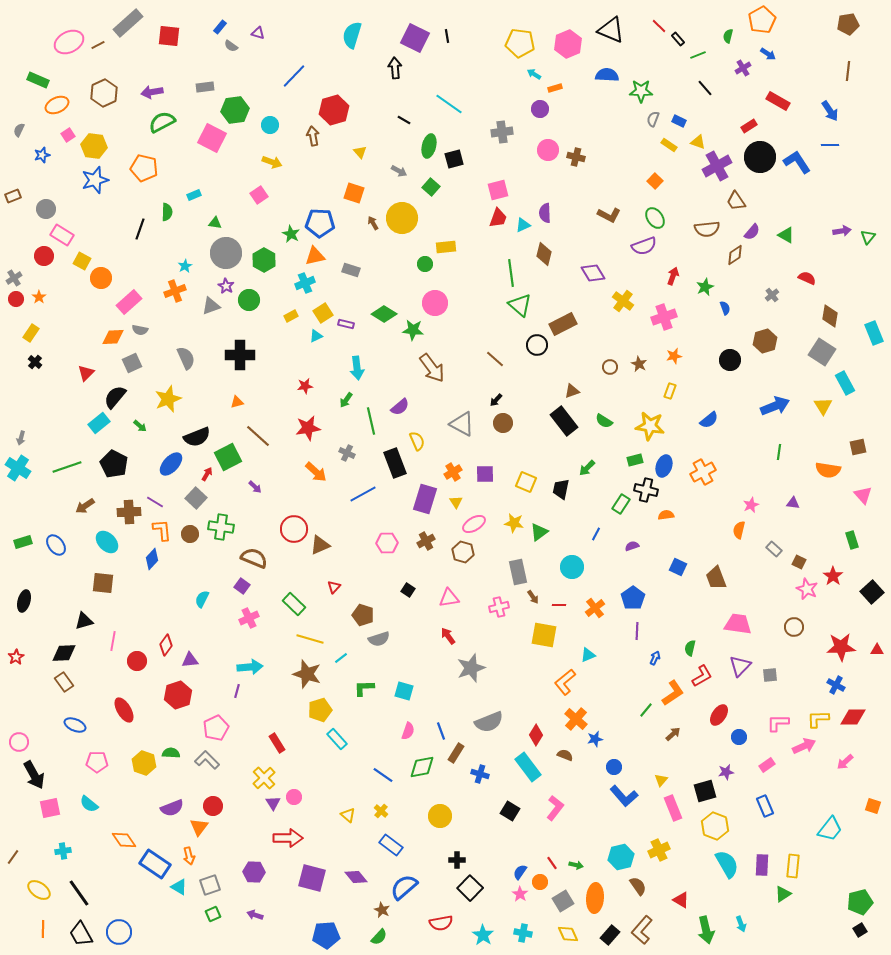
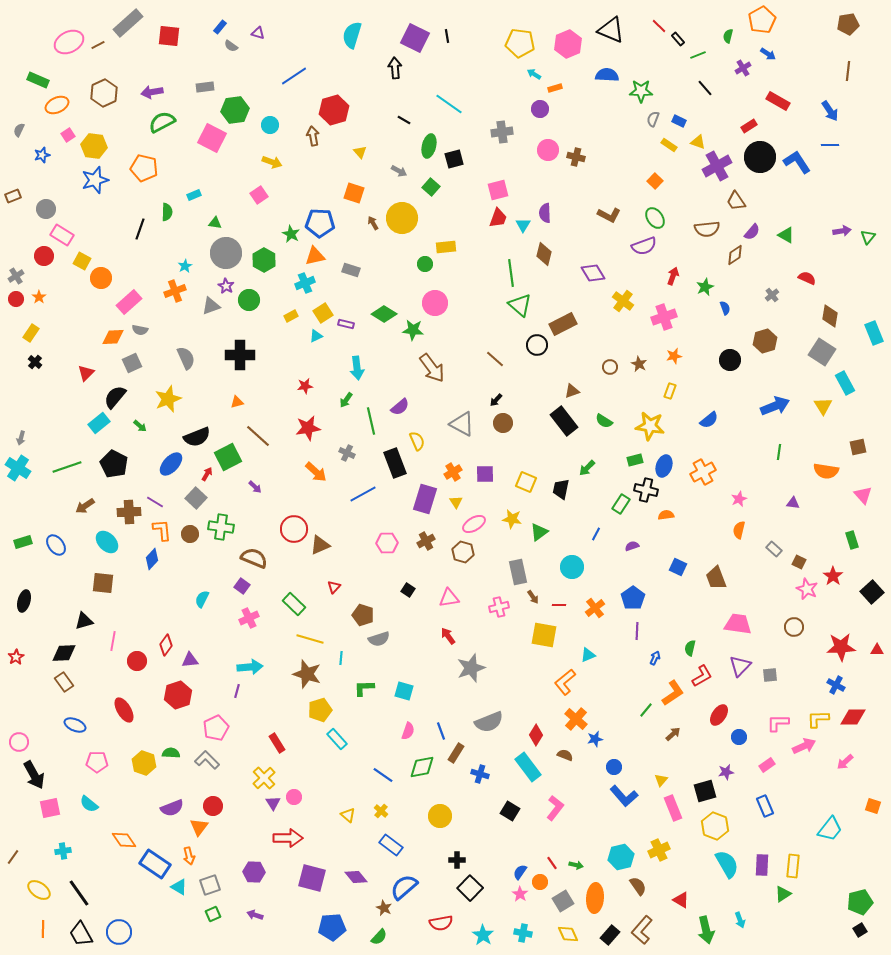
blue line at (294, 76): rotated 12 degrees clockwise
cyan triangle at (523, 225): rotated 35 degrees counterclockwise
gray cross at (14, 278): moved 2 px right, 2 px up
orange semicircle at (828, 470): moved 2 px left, 1 px down
pink star at (751, 505): moved 12 px left, 6 px up
yellow star at (514, 523): moved 2 px left, 4 px up
cyan line at (341, 658): rotated 48 degrees counterclockwise
brown star at (382, 910): moved 2 px right, 2 px up
cyan arrow at (741, 924): moved 1 px left, 4 px up
blue pentagon at (326, 935): moved 6 px right, 8 px up
